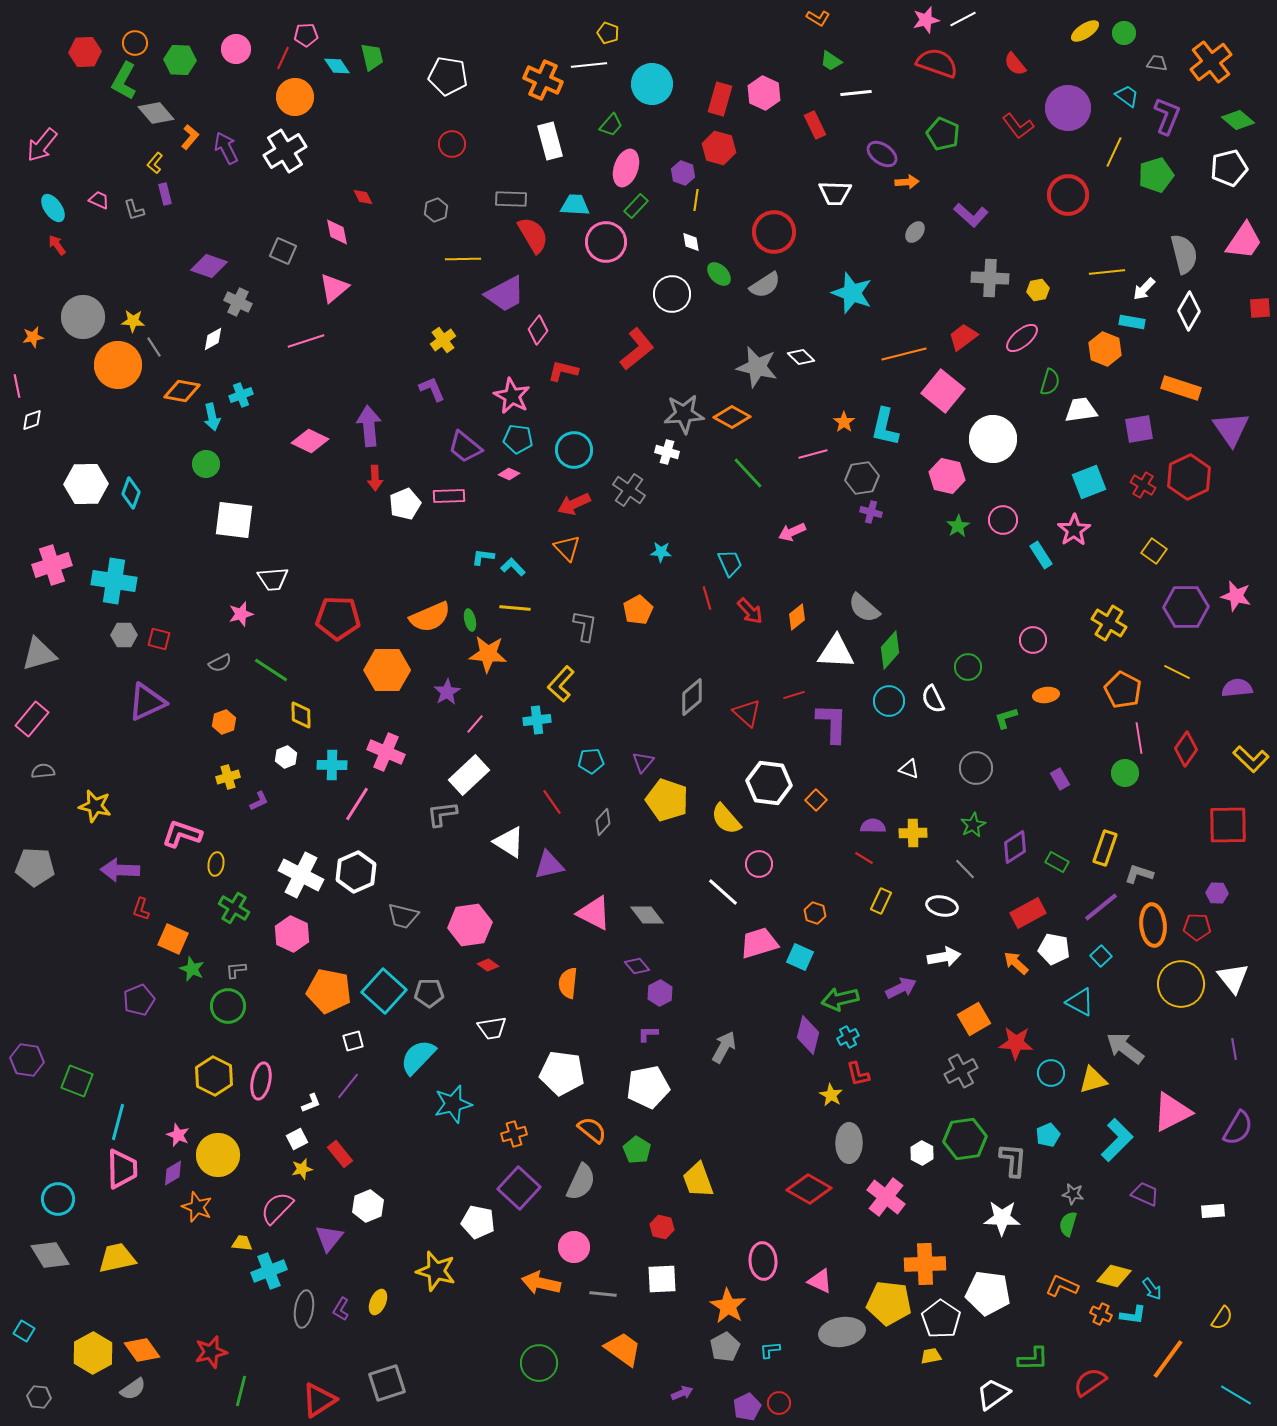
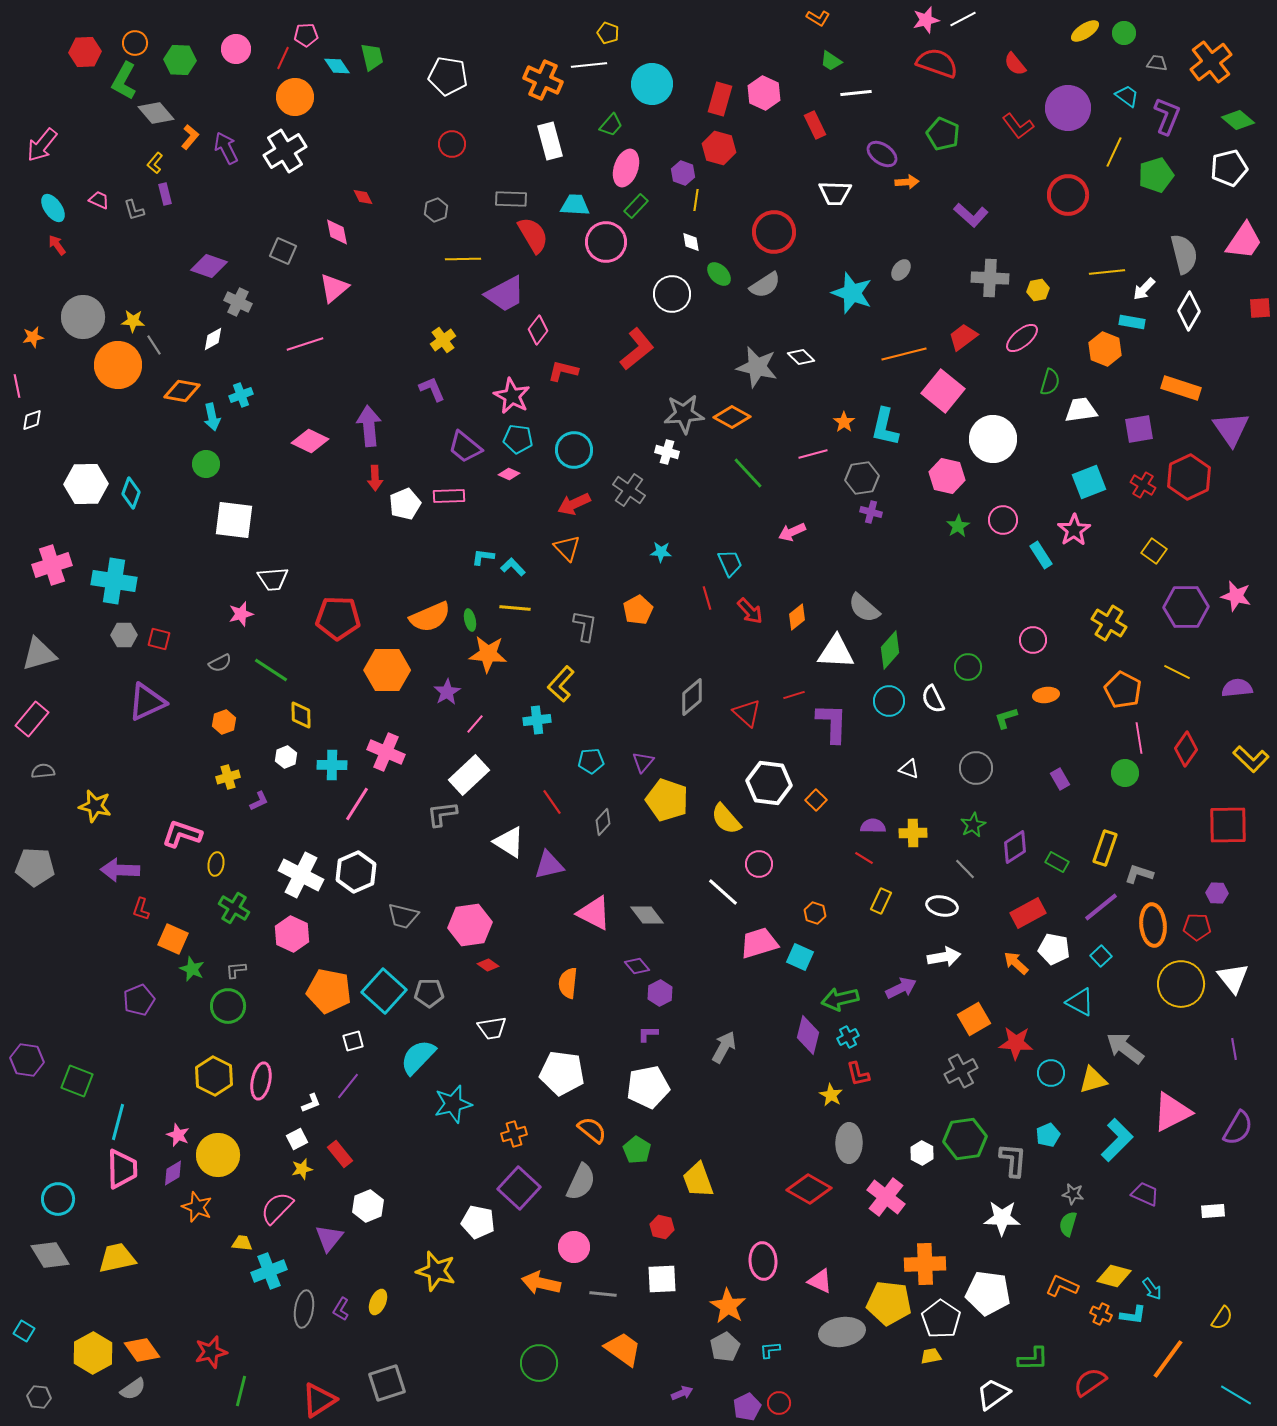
gray ellipse at (915, 232): moved 14 px left, 38 px down
pink line at (306, 341): moved 1 px left, 3 px down
gray line at (154, 347): moved 2 px up
